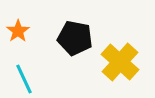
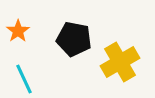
black pentagon: moved 1 px left, 1 px down
yellow cross: rotated 18 degrees clockwise
